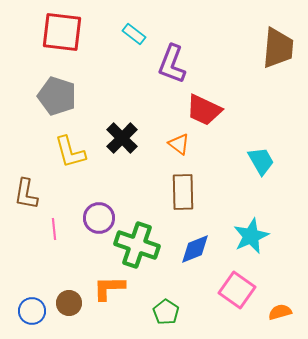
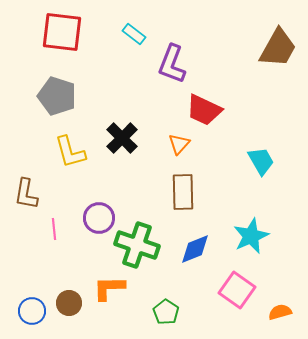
brown trapezoid: rotated 24 degrees clockwise
orange triangle: rotated 35 degrees clockwise
